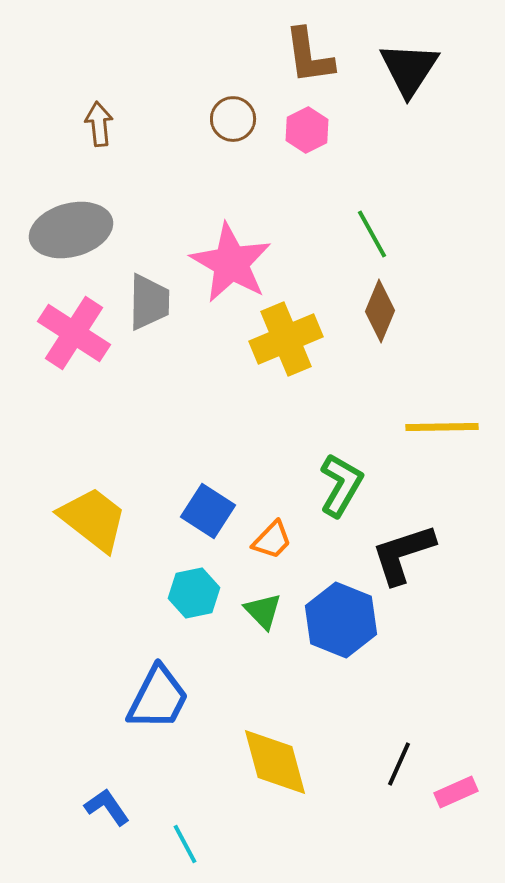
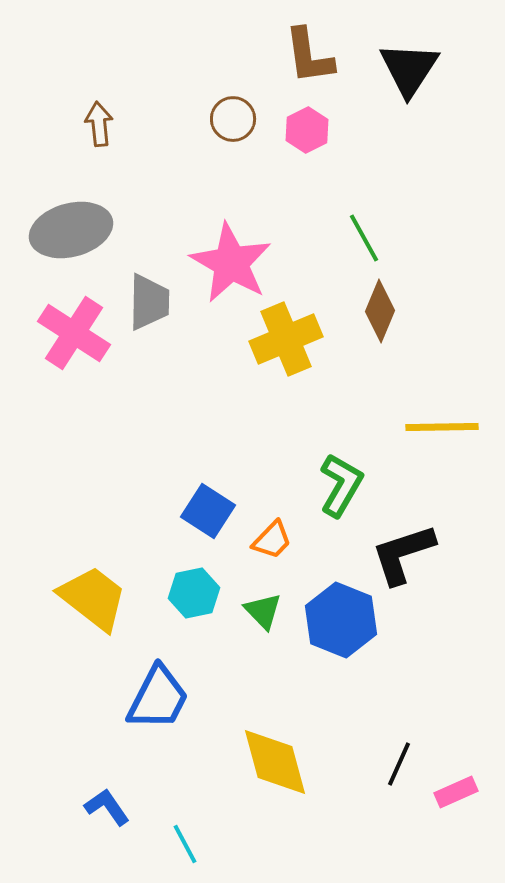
green line: moved 8 px left, 4 px down
yellow trapezoid: moved 79 px down
